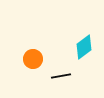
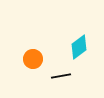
cyan diamond: moved 5 px left
